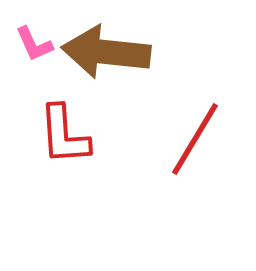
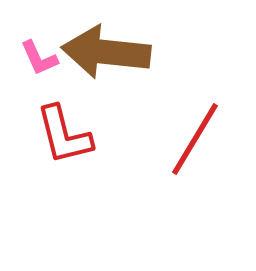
pink L-shape: moved 5 px right, 14 px down
red L-shape: rotated 10 degrees counterclockwise
